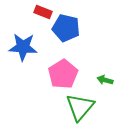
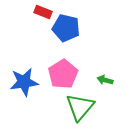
blue star: moved 1 px right, 35 px down; rotated 12 degrees counterclockwise
